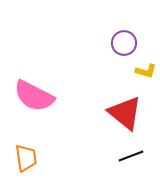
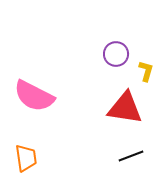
purple circle: moved 8 px left, 11 px down
yellow L-shape: rotated 90 degrees counterclockwise
red triangle: moved 5 px up; rotated 30 degrees counterclockwise
